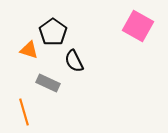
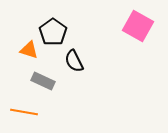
gray rectangle: moved 5 px left, 2 px up
orange line: rotated 64 degrees counterclockwise
